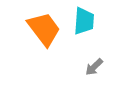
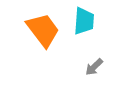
orange trapezoid: moved 1 px left, 1 px down
